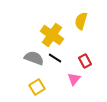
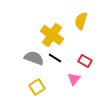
red rectangle: rotated 32 degrees counterclockwise
